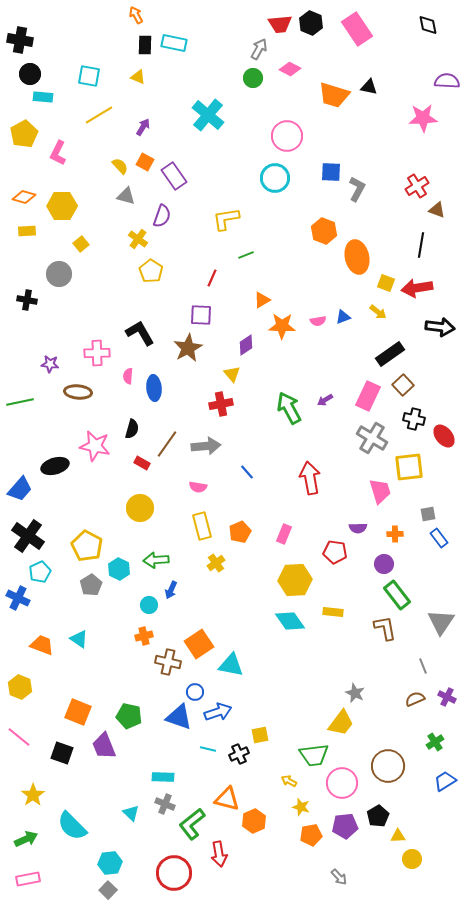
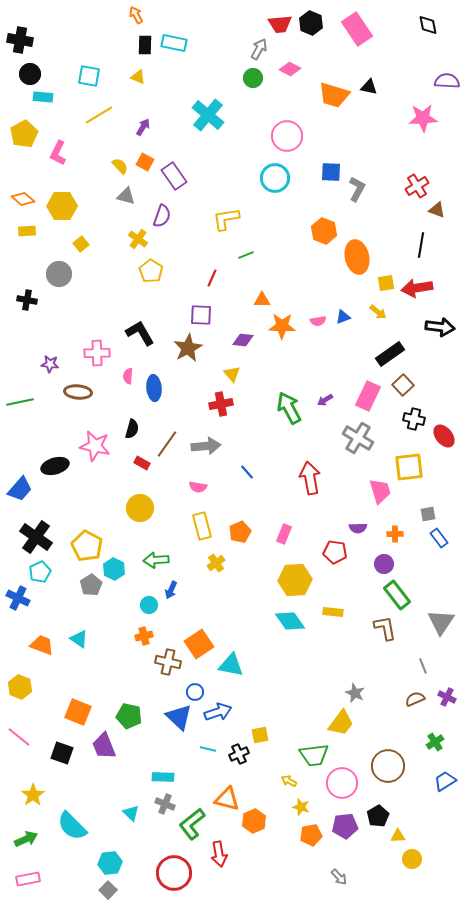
orange diamond at (24, 197): moved 1 px left, 2 px down; rotated 25 degrees clockwise
yellow square at (386, 283): rotated 30 degrees counterclockwise
orange triangle at (262, 300): rotated 30 degrees clockwise
purple diamond at (246, 345): moved 3 px left, 5 px up; rotated 40 degrees clockwise
gray cross at (372, 438): moved 14 px left
black cross at (28, 536): moved 8 px right, 1 px down
cyan hexagon at (119, 569): moved 5 px left
blue triangle at (179, 717): rotated 24 degrees clockwise
